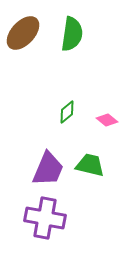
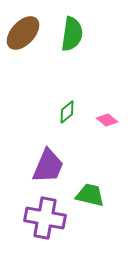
green trapezoid: moved 30 px down
purple trapezoid: moved 3 px up
